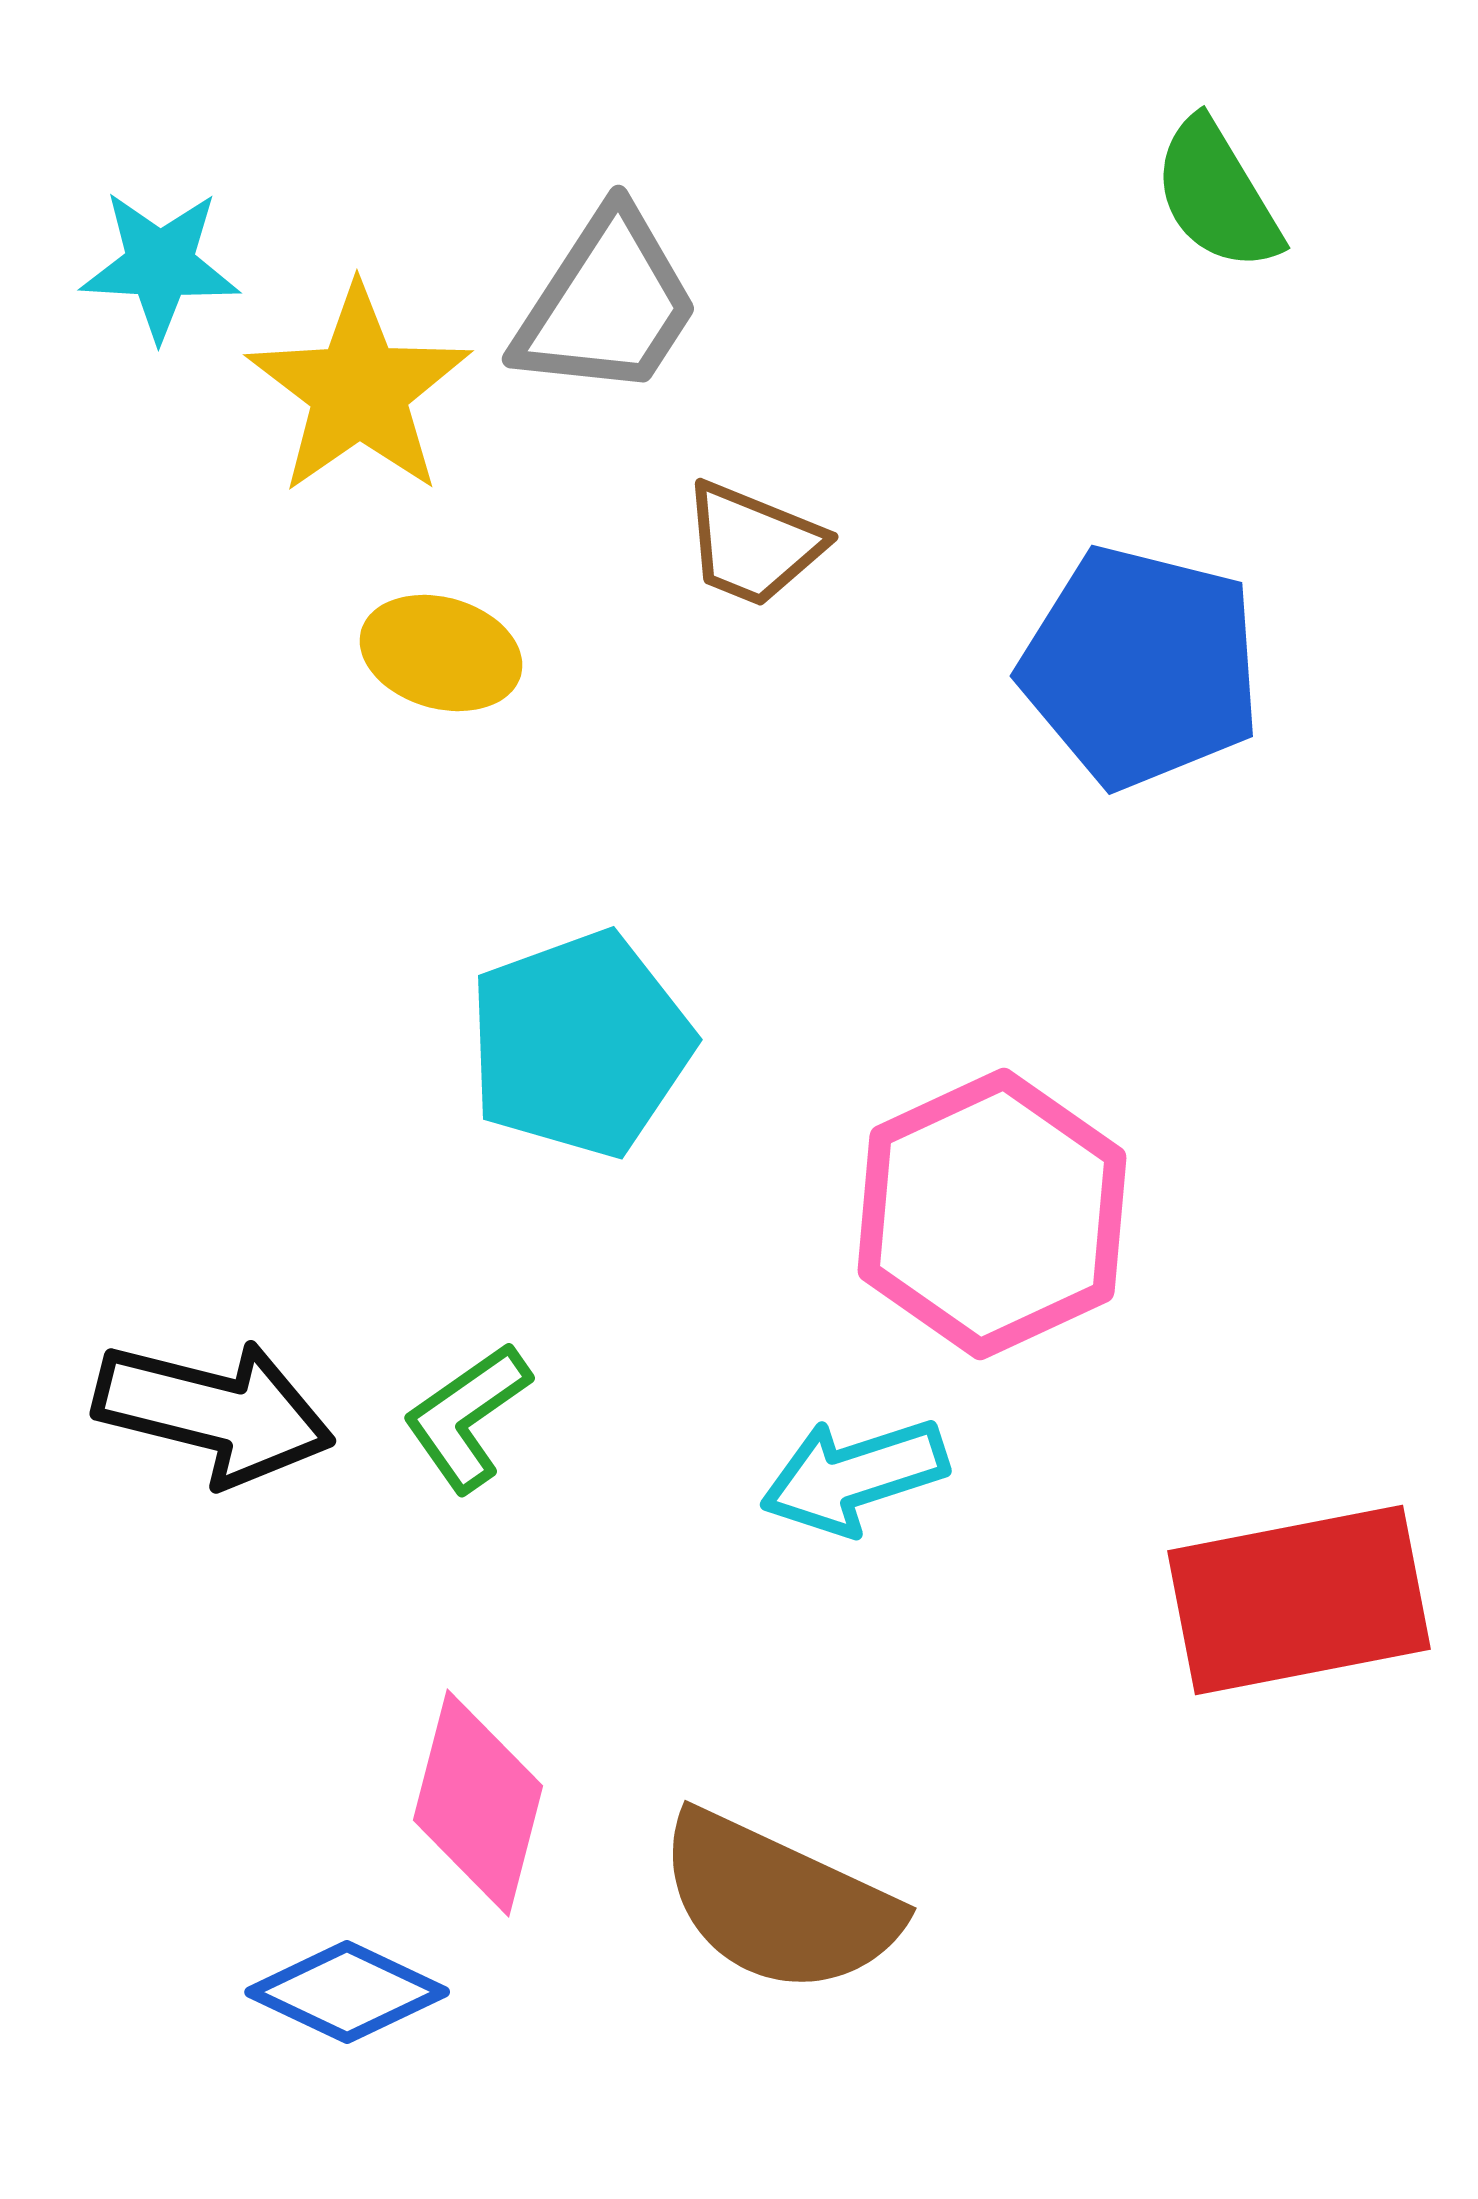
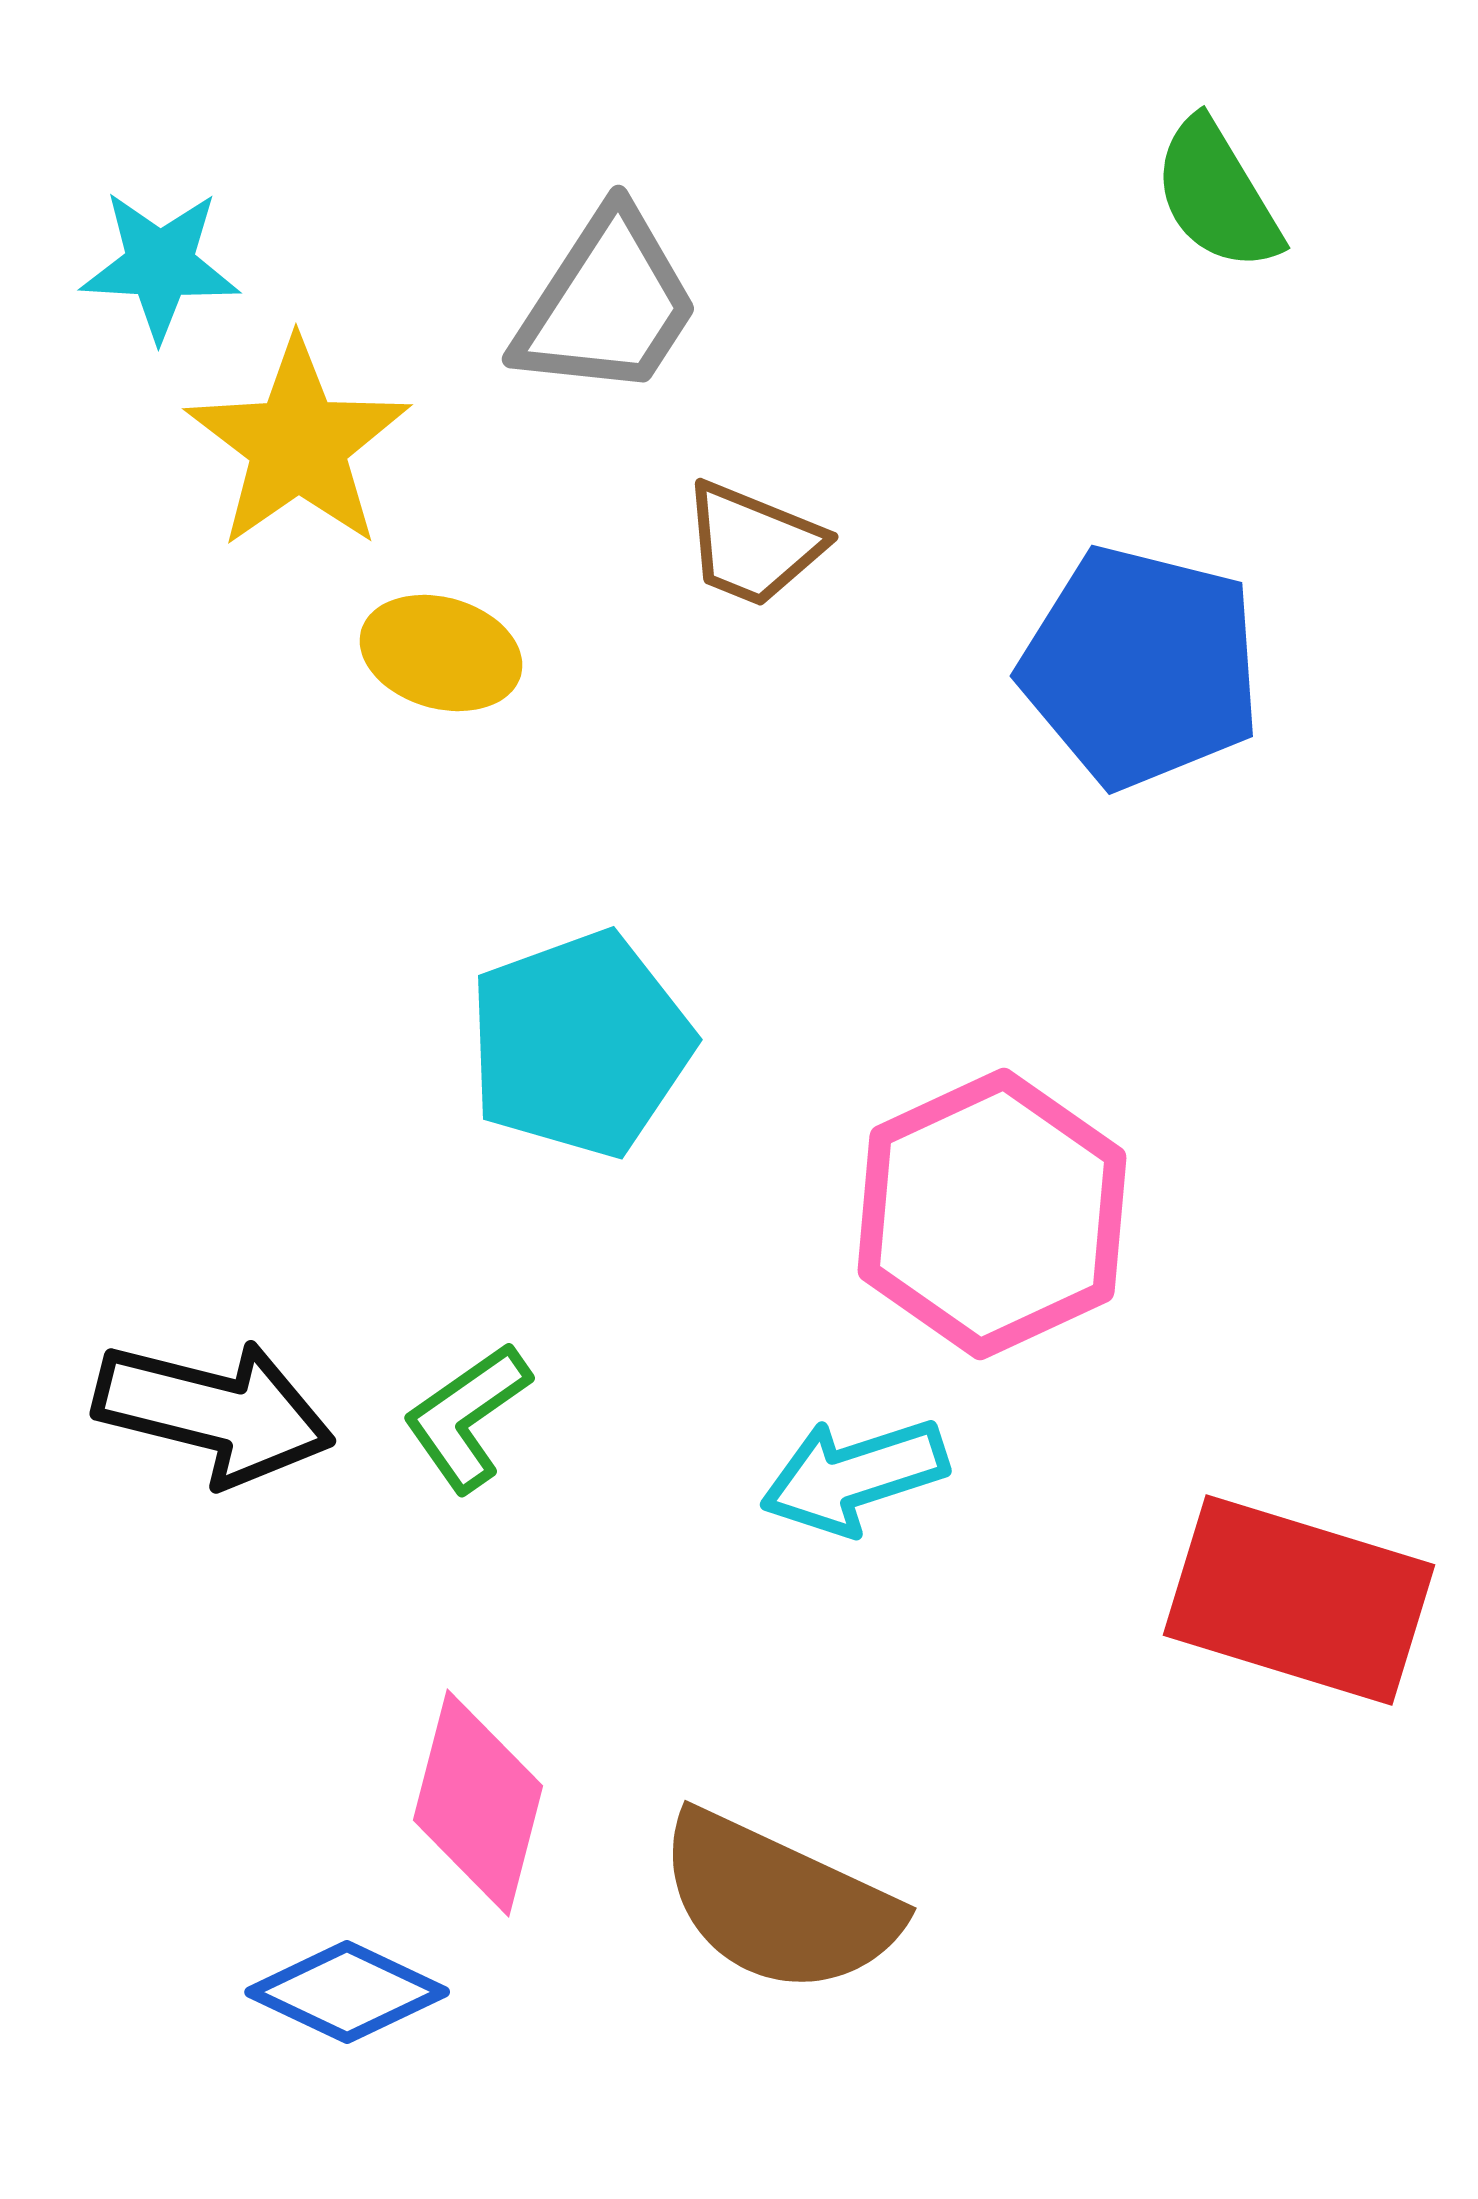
yellow star: moved 61 px left, 54 px down
red rectangle: rotated 28 degrees clockwise
